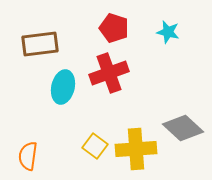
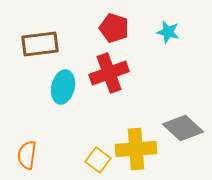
yellow square: moved 3 px right, 14 px down
orange semicircle: moved 1 px left, 1 px up
